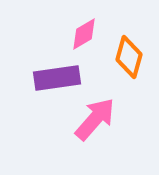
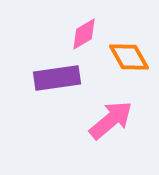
orange diamond: rotated 45 degrees counterclockwise
pink arrow: moved 16 px right, 1 px down; rotated 9 degrees clockwise
